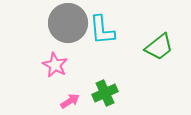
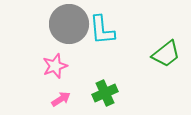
gray circle: moved 1 px right, 1 px down
green trapezoid: moved 7 px right, 7 px down
pink star: moved 1 px down; rotated 25 degrees clockwise
pink arrow: moved 9 px left, 2 px up
